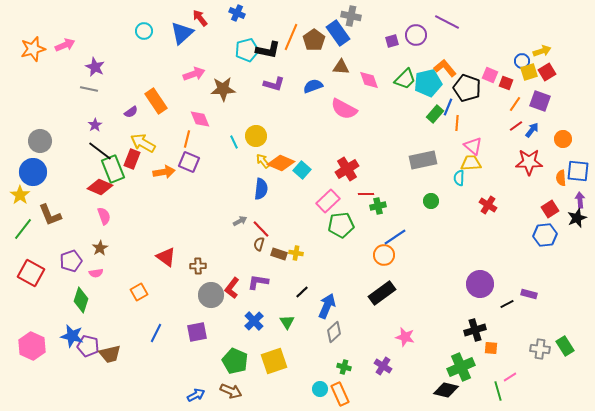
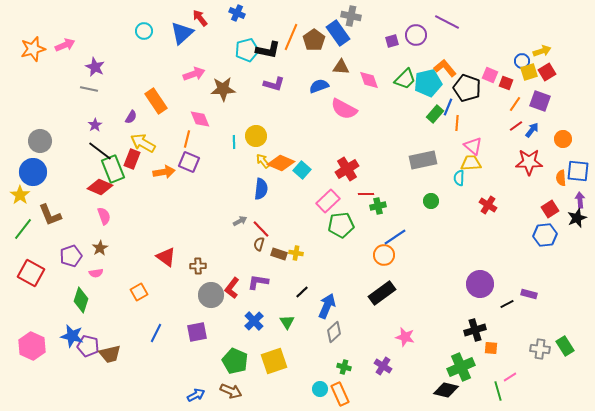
blue semicircle at (313, 86): moved 6 px right
purple semicircle at (131, 112): moved 5 px down; rotated 24 degrees counterclockwise
cyan line at (234, 142): rotated 24 degrees clockwise
purple pentagon at (71, 261): moved 5 px up
